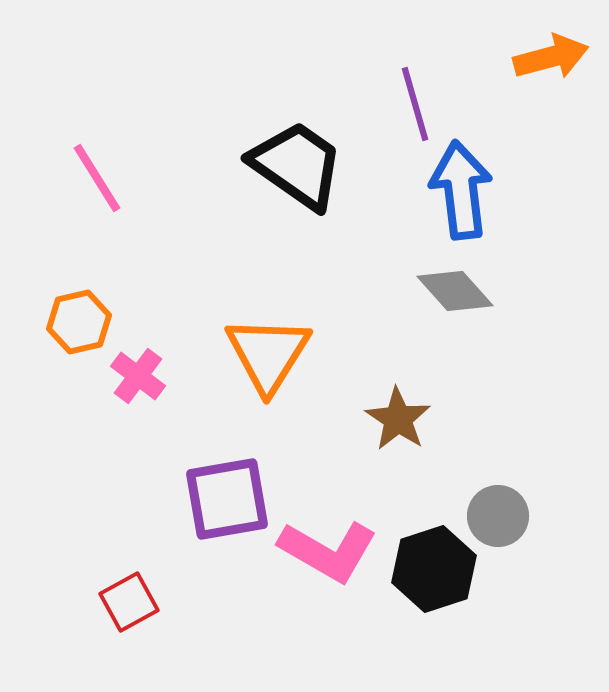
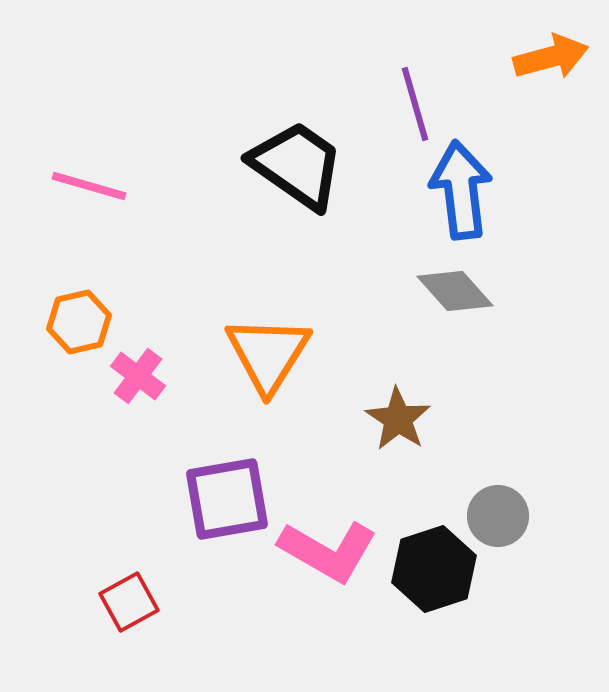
pink line: moved 8 px left, 8 px down; rotated 42 degrees counterclockwise
